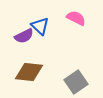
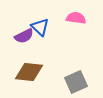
pink semicircle: rotated 18 degrees counterclockwise
blue triangle: moved 1 px down
gray square: rotated 10 degrees clockwise
